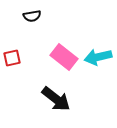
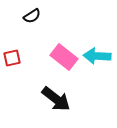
black semicircle: rotated 24 degrees counterclockwise
cyan arrow: moved 1 px left, 1 px up; rotated 16 degrees clockwise
